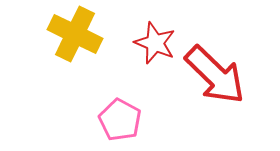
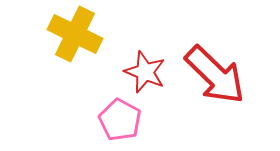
red star: moved 10 px left, 29 px down
